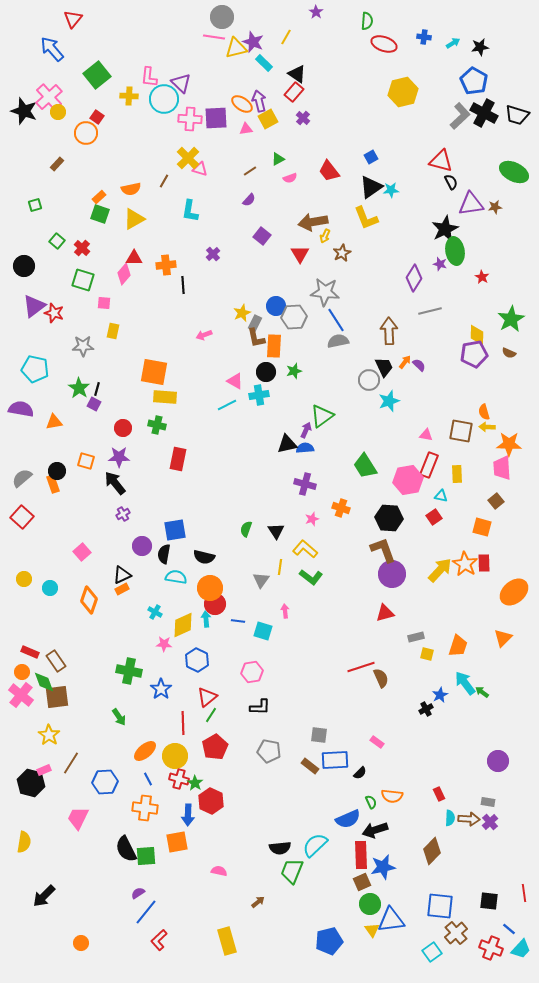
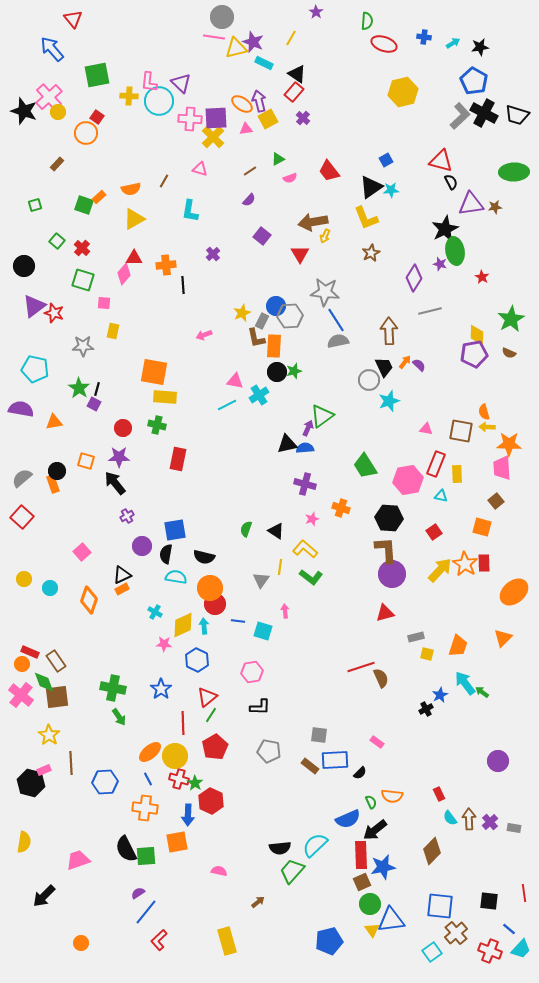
red triangle at (73, 19): rotated 18 degrees counterclockwise
yellow line at (286, 37): moved 5 px right, 1 px down
cyan rectangle at (264, 63): rotated 18 degrees counterclockwise
green square at (97, 75): rotated 28 degrees clockwise
pink L-shape at (149, 77): moved 5 px down
cyan circle at (164, 99): moved 5 px left, 2 px down
blue square at (371, 157): moved 15 px right, 3 px down
yellow cross at (188, 158): moved 25 px right, 21 px up
green ellipse at (514, 172): rotated 28 degrees counterclockwise
green square at (100, 214): moved 16 px left, 9 px up
brown star at (342, 253): moved 29 px right
gray hexagon at (294, 317): moved 4 px left, 1 px up
gray rectangle at (255, 323): moved 7 px right, 2 px up
black circle at (266, 372): moved 11 px right
pink triangle at (235, 381): rotated 18 degrees counterclockwise
cyan cross at (259, 395): rotated 24 degrees counterclockwise
purple arrow at (306, 430): moved 2 px right, 2 px up
pink triangle at (426, 435): moved 6 px up
red rectangle at (429, 465): moved 7 px right, 1 px up
purple cross at (123, 514): moved 4 px right, 2 px down
red square at (434, 517): moved 15 px down
black triangle at (276, 531): rotated 24 degrees counterclockwise
brown L-shape at (383, 550): moved 3 px right; rotated 16 degrees clockwise
black semicircle at (164, 554): moved 2 px right
cyan arrow at (206, 619): moved 2 px left, 7 px down
green cross at (129, 671): moved 16 px left, 17 px down
orange circle at (22, 672): moved 8 px up
orange ellipse at (145, 751): moved 5 px right, 1 px down
brown line at (71, 763): rotated 35 degrees counterclockwise
gray rectangle at (488, 802): moved 26 px right, 26 px down
pink trapezoid at (78, 818): moved 42 px down; rotated 45 degrees clockwise
cyan semicircle at (450, 818): rotated 140 degrees clockwise
brown arrow at (469, 819): rotated 95 degrees counterclockwise
black arrow at (375, 830): rotated 20 degrees counterclockwise
green trapezoid at (292, 871): rotated 20 degrees clockwise
red cross at (491, 948): moved 1 px left, 3 px down
